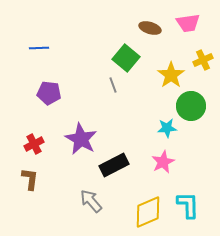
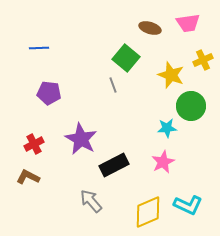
yellow star: rotated 16 degrees counterclockwise
brown L-shape: moved 2 px left, 2 px up; rotated 70 degrees counterclockwise
cyan L-shape: rotated 116 degrees clockwise
